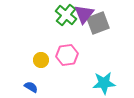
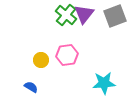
gray square: moved 17 px right, 7 px up
